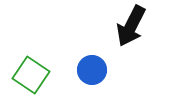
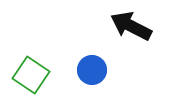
black arrow: rotated 90 degrees clockwise
